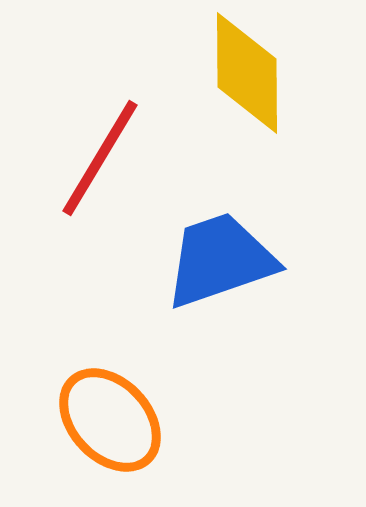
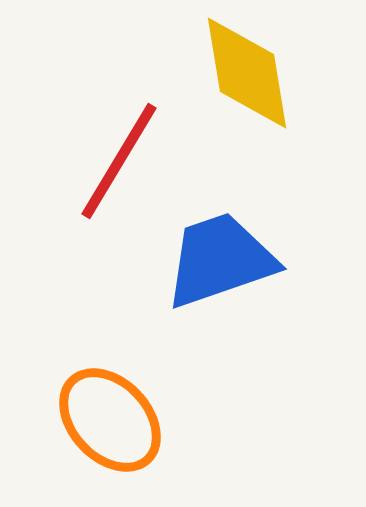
yellow diamond: rotated 9 degrees counterclockwise
red line: moved 19 px right, 3 px down
